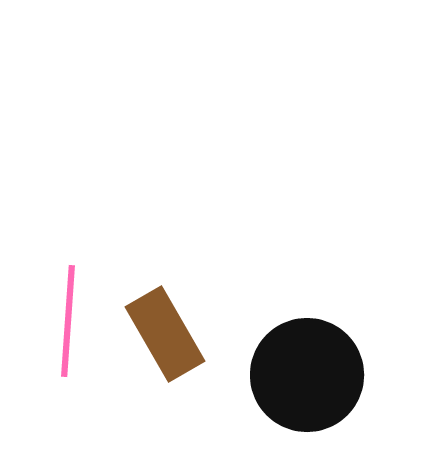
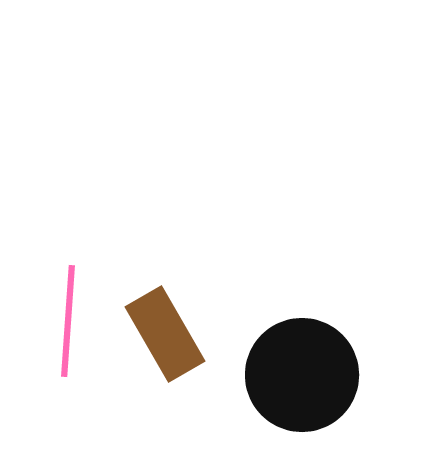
black circle: moved 5 px left
